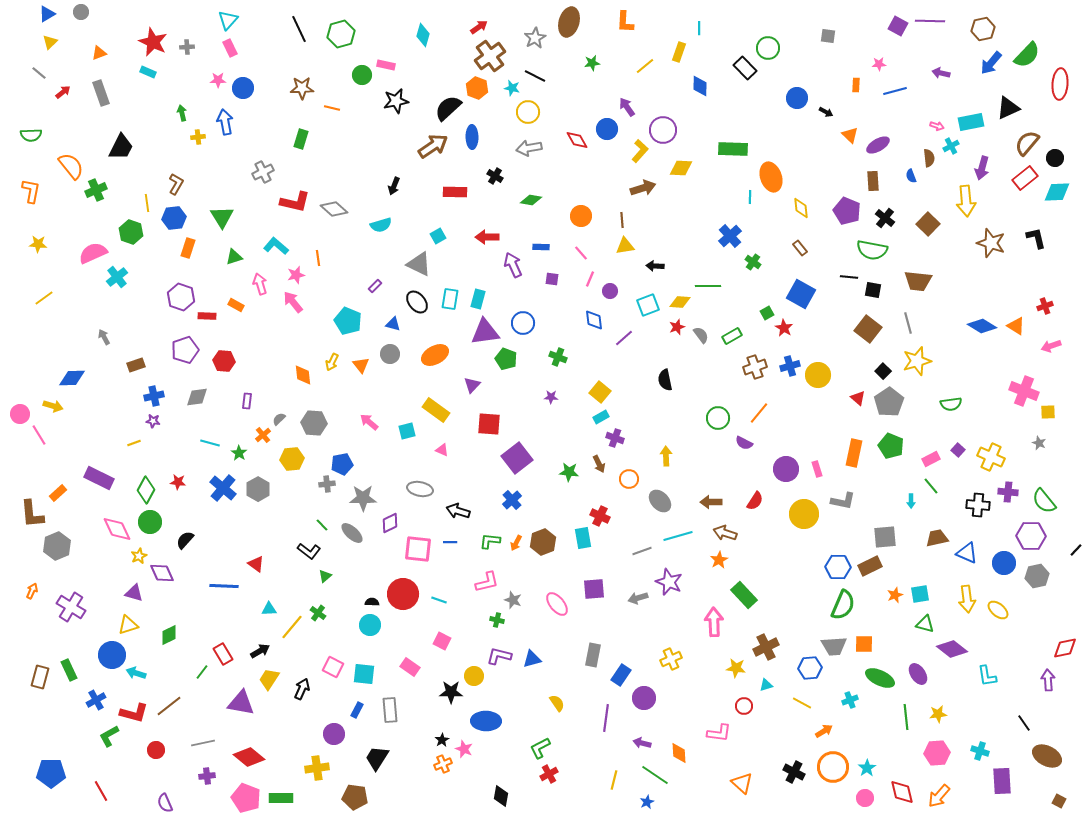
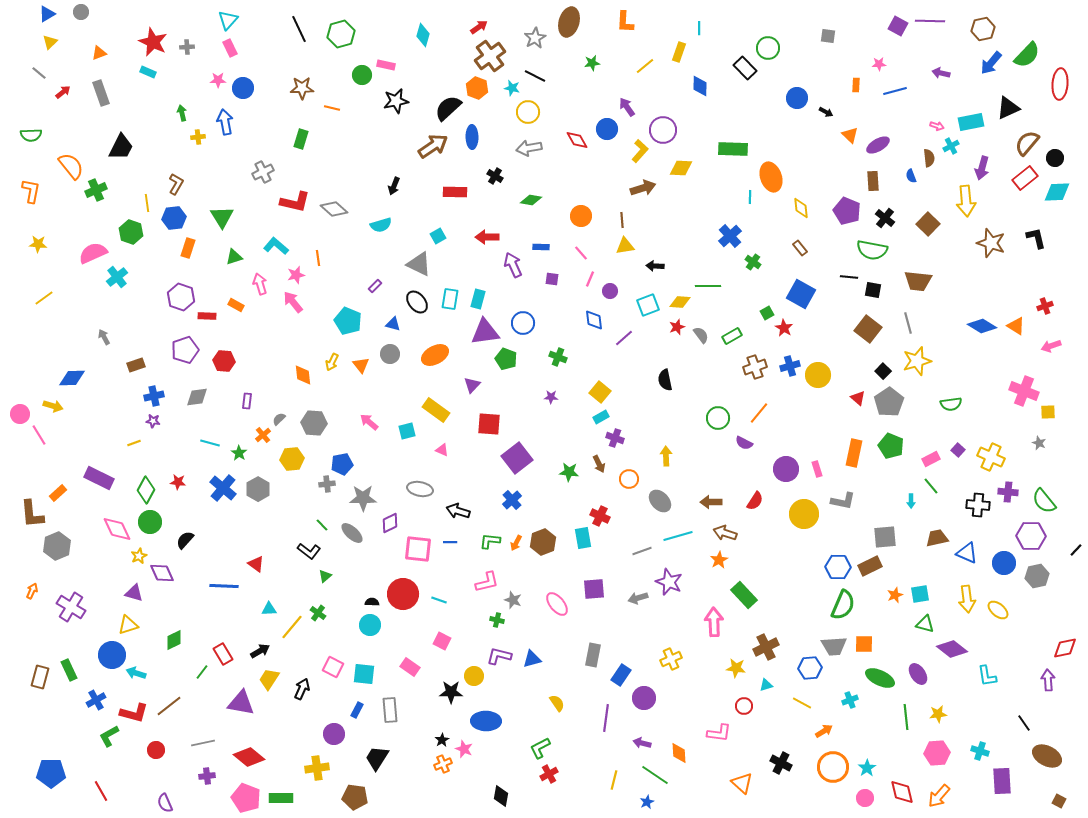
green diamond at (169, 635): moved 5 px right, 5 px down
black cross at (794, 772): moved 13 px left, 9 px up
